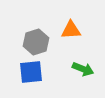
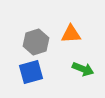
orange triangle: moved 4 px down
blue square: rotated 10 degrees counterclockwise
